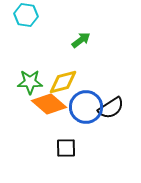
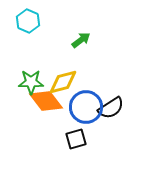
cyan hexagon: moved 2 px right, 6 px down; rotated 15 degrees clockwise
green star: moved 1 px right
orange diamond: moved 3 px left, 3 px up; rotated 12 degrees clockwise
black square: moved 10 px right, 9 px up; rotated 15 degrees counterclockwise
